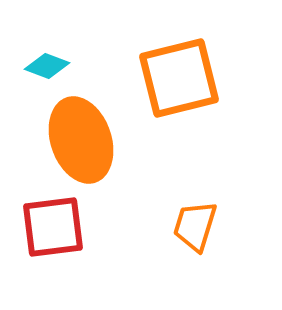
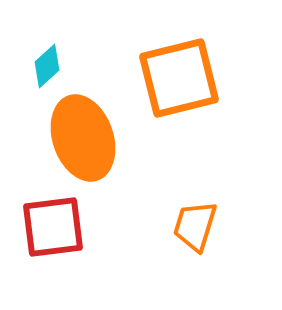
cyan diamond: rotated 63 degrees counterclockwise
orange ellipse: moved 2 px right, 2 px up
